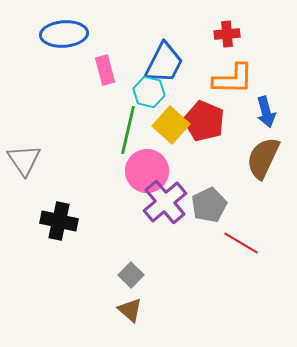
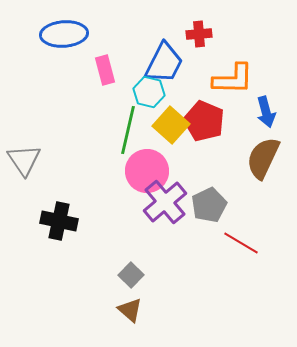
red cross: moved 28 px left
